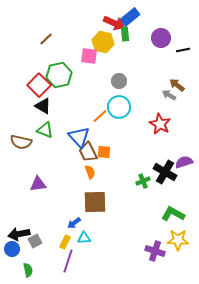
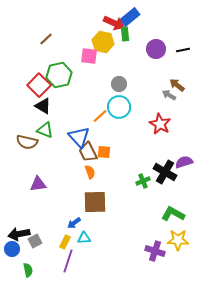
purple circle: moved 5 px left, 11 px down
gray circle: moved 3 px down
brown semicircle: moved 6 px right
